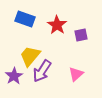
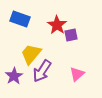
blue rectangle: moved 5 px left
purple square: moved 10 px left
yellow trapezoid: moved 1 px right, 2 px up
pink triangle: moved 1 px right
